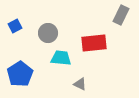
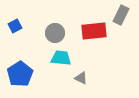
gray circle: moved 7 px right
red rectangle: moved 12 px up
gray triangle: moved 1 px right, 6 px up
